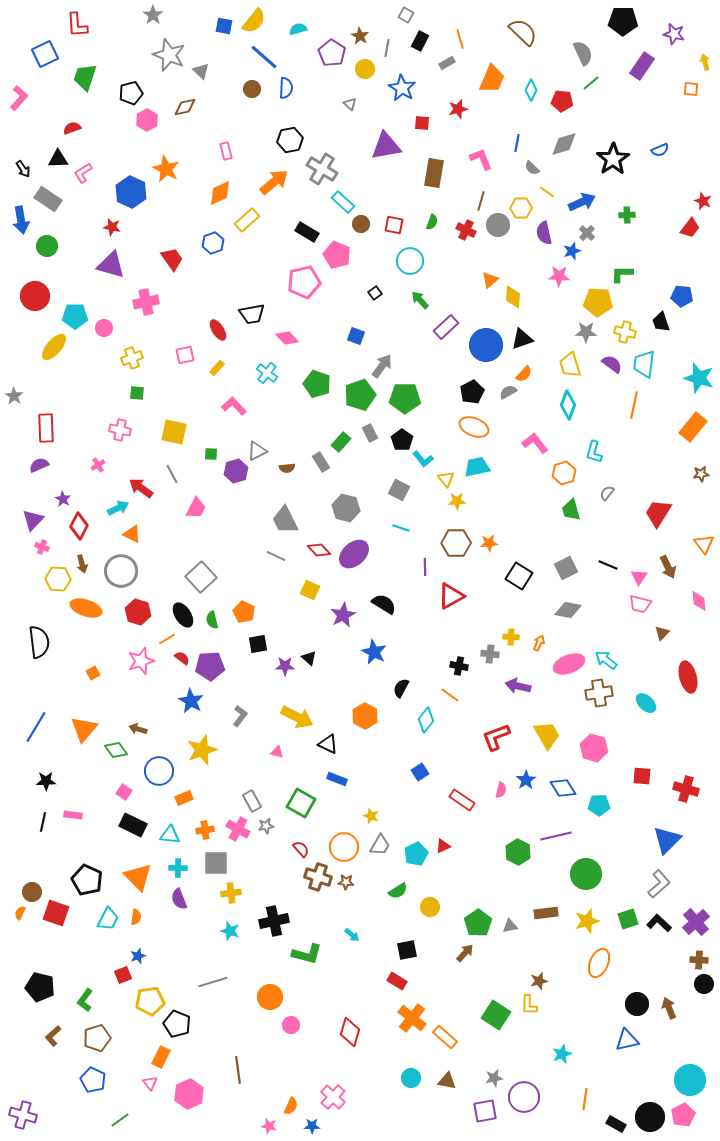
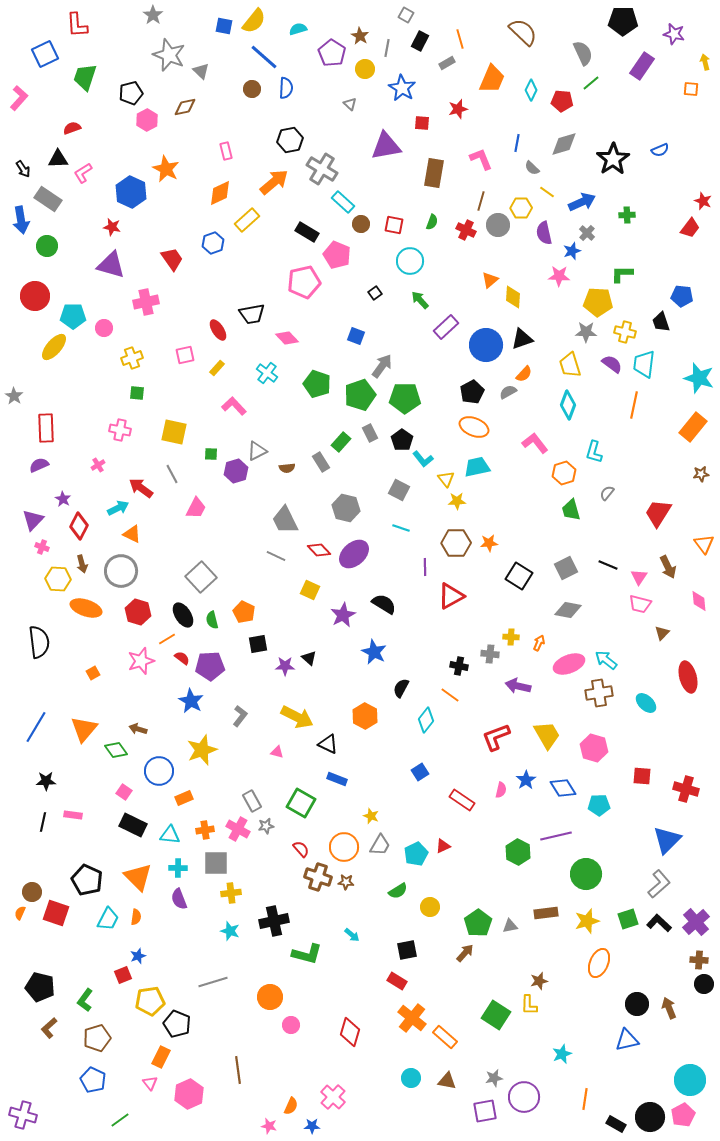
cyan pentagon at (75, 316): moved 2 px left
brown L-shape at (53, 1036): moved 4 px left, 8 px up
